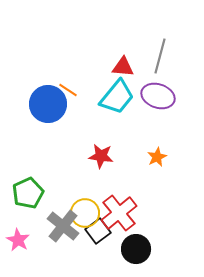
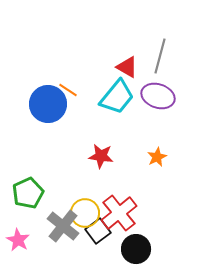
red triangle: moved 4 px right; rotated 25 degrees clockwise
